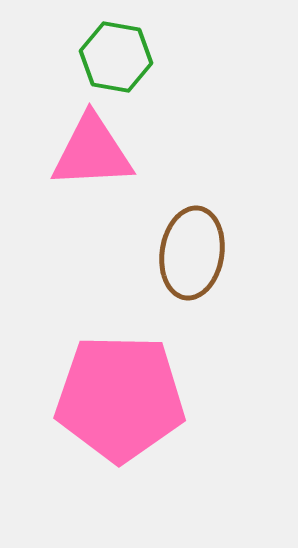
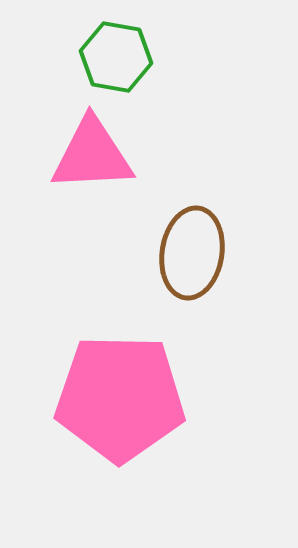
pink triangle: moved 3 px down
